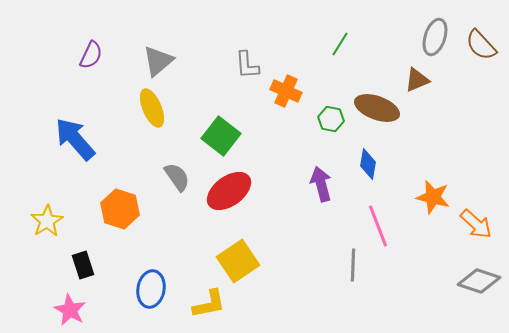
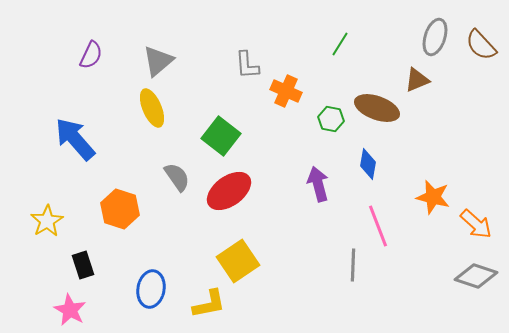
purple arrow: moved 3 px left
gray diamond: moved 3 px left, 5 px up
